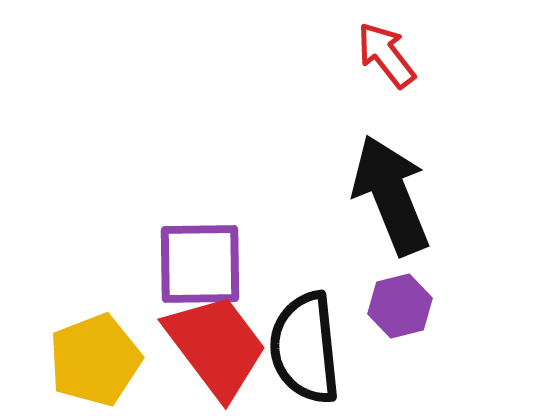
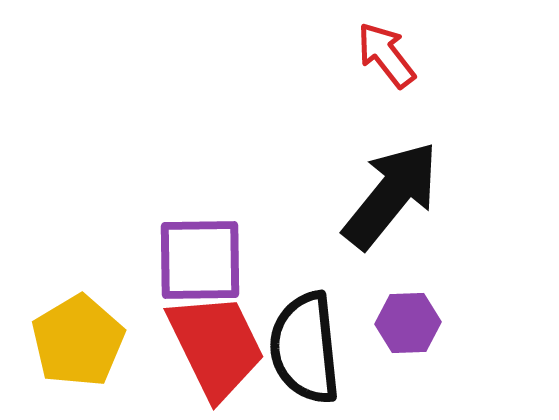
black arrow: rotated 61 degrees clockwise
purple square: moved 4 px up
purple hexagon: moved 8 px right, 17 px down; rotated 12 degrees clockwise
red trapezoid: rotated 11 degrees clockwise
yellow pentagon: moved 17 px left, 19 px up; rotated 10 degrees counterclockwise
